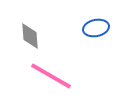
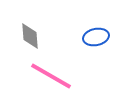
blue ellipse: moved 9 px down
